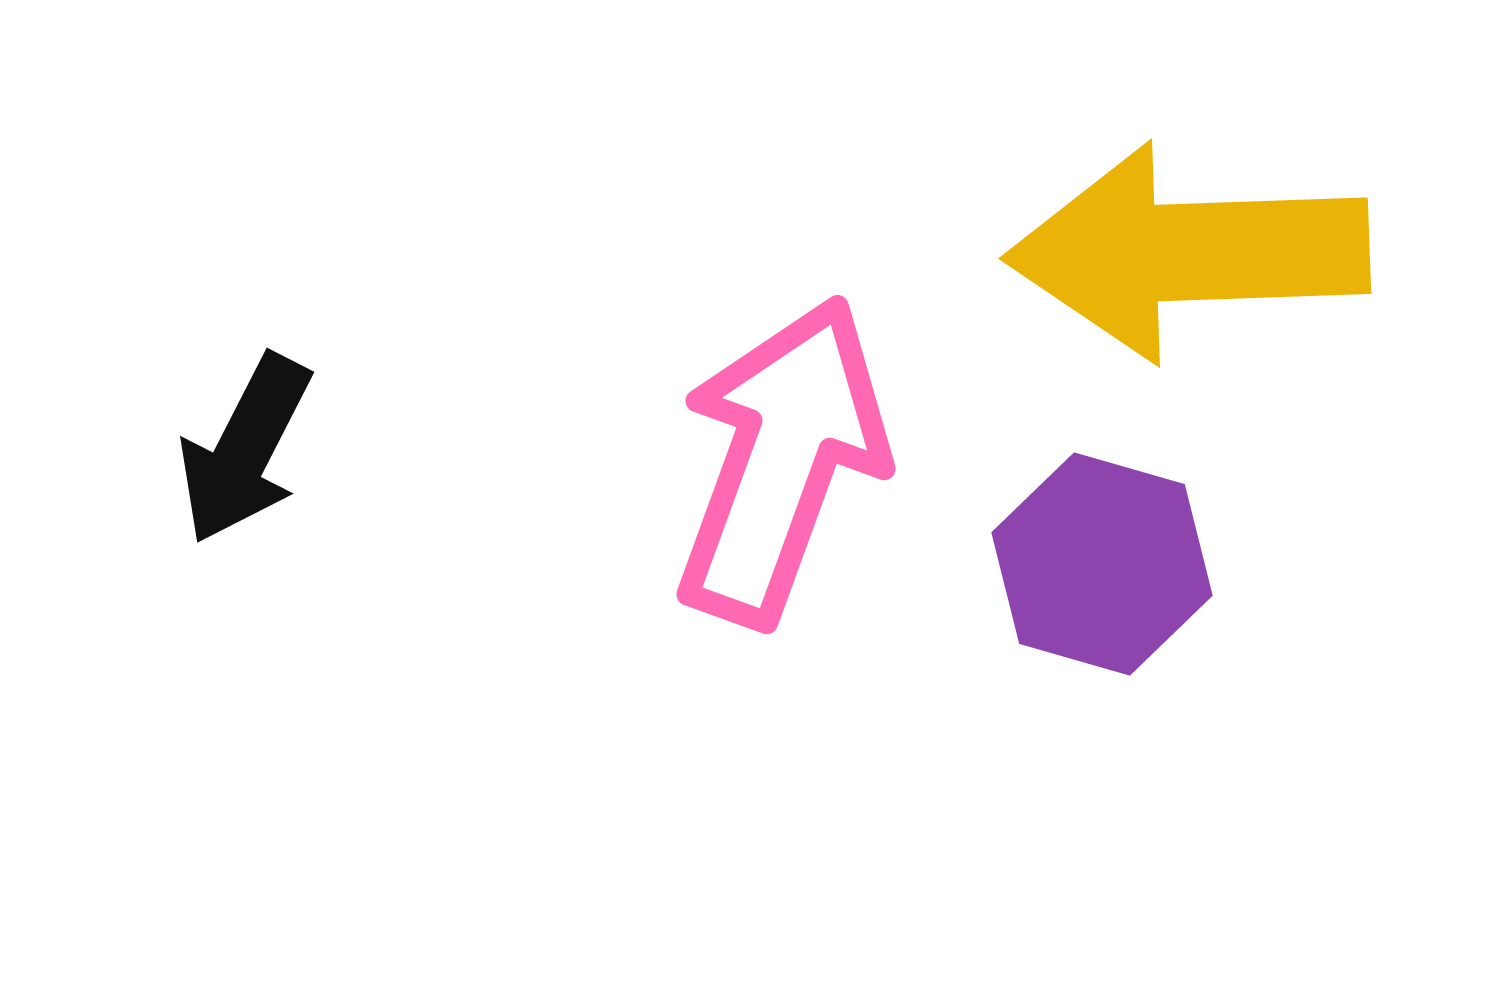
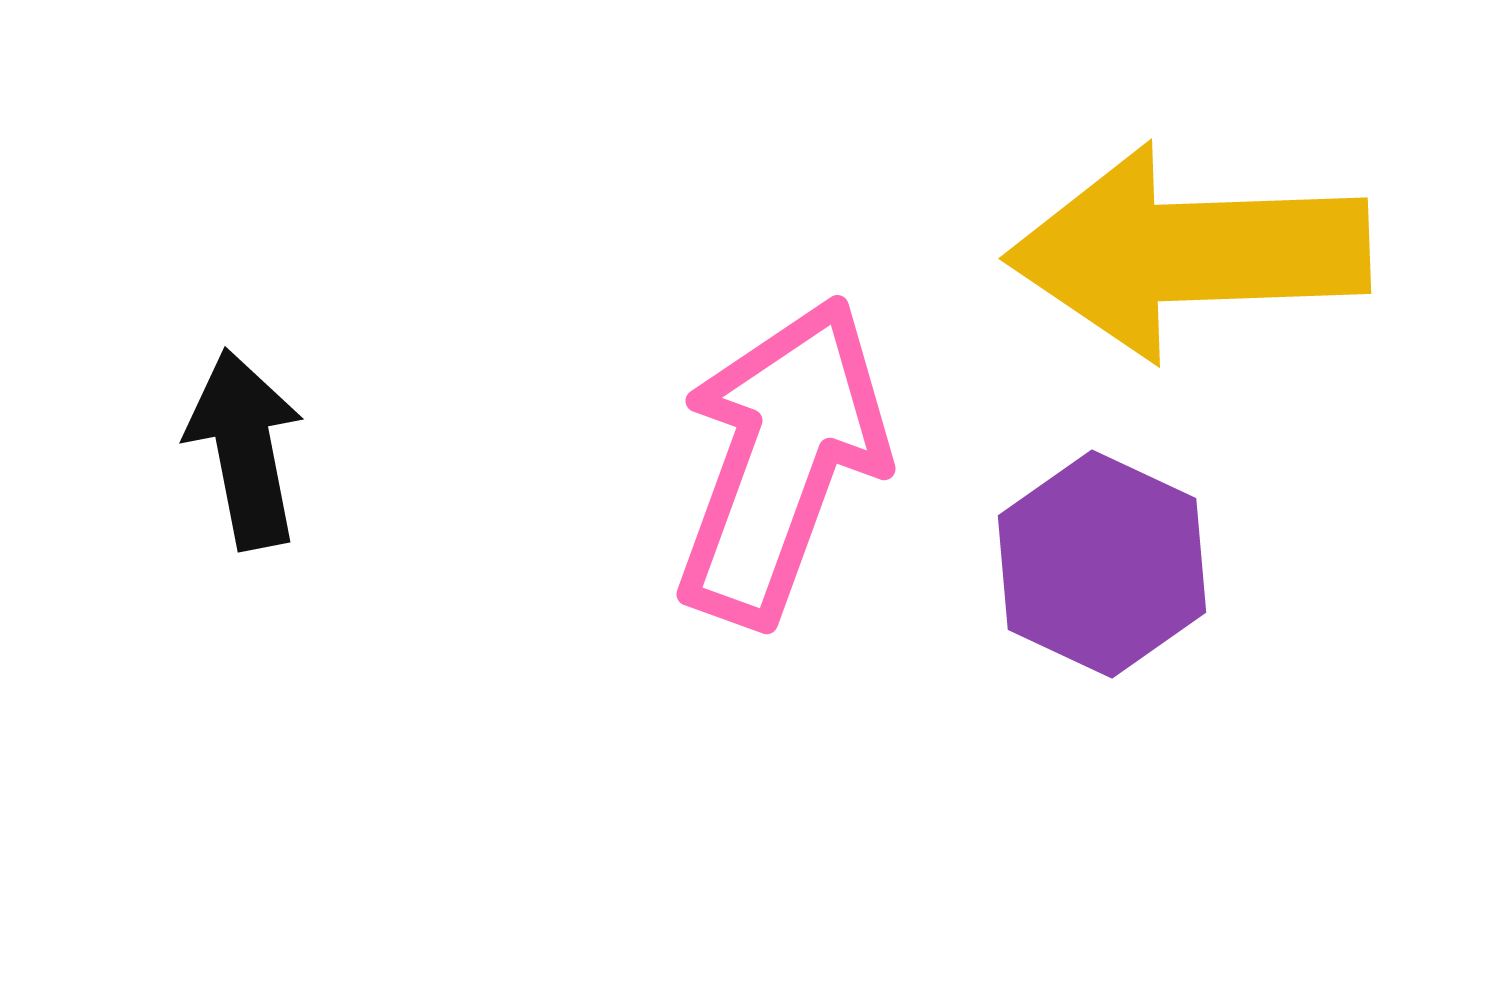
black arrow: rotated 142 degrees clockwise
purple hexagon: rotated 9 degrees clockwise
